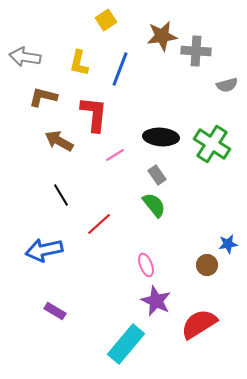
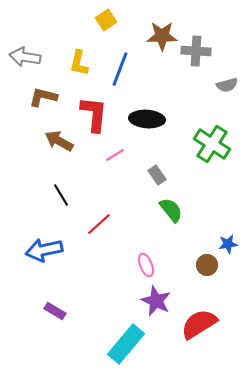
brown star: rotated 8 degrees clockwise
black ellipse: moved 14 px left, 18 px up
green semicircle: moved 17 px right, 5 px down
